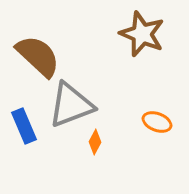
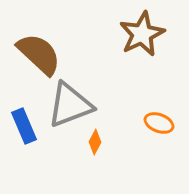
brown star: rotated 24 degrees clockwise
brown semicircle: moved 1 px right, 2 px up
gray triangle: moved 1 px left
orange ellipse: moved 2 px right, 1 px down
